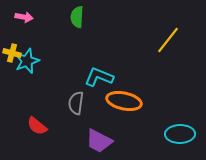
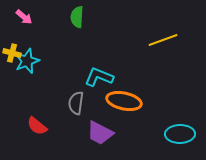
pink arrow: rotated 30 degrees clockwise
yellow line: moved 5 px left; rotated 32 degrees clockwise
purple trapezoid: moved 1 px right, 8 px up
